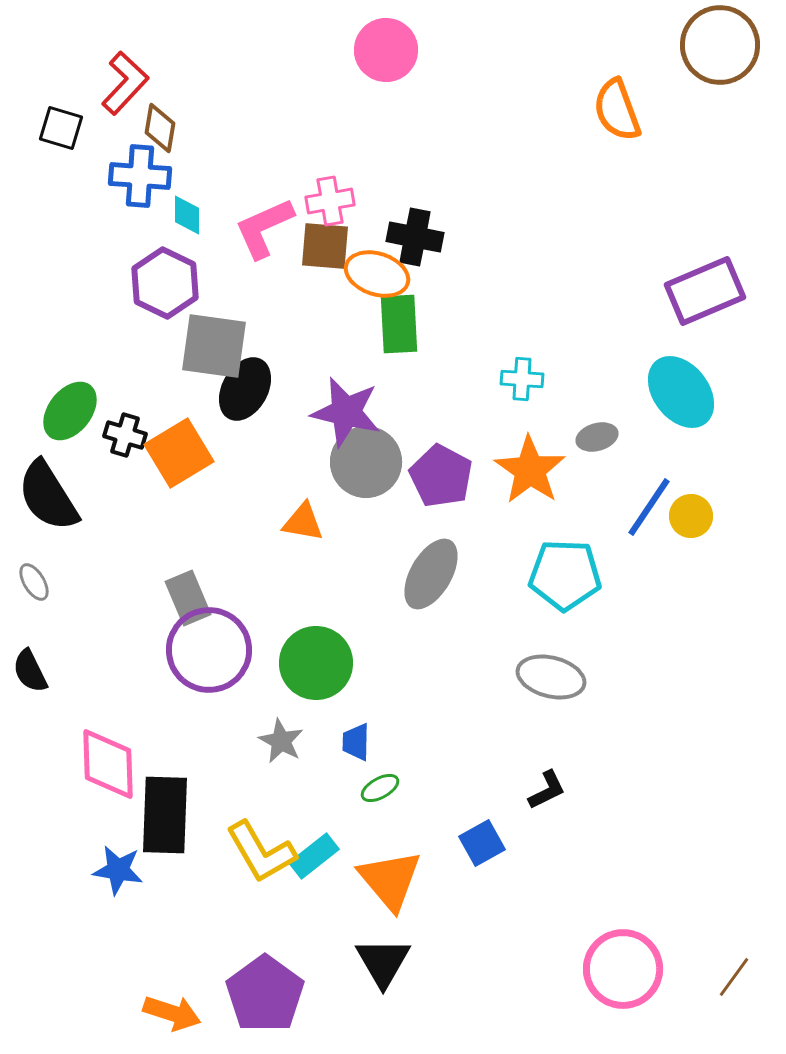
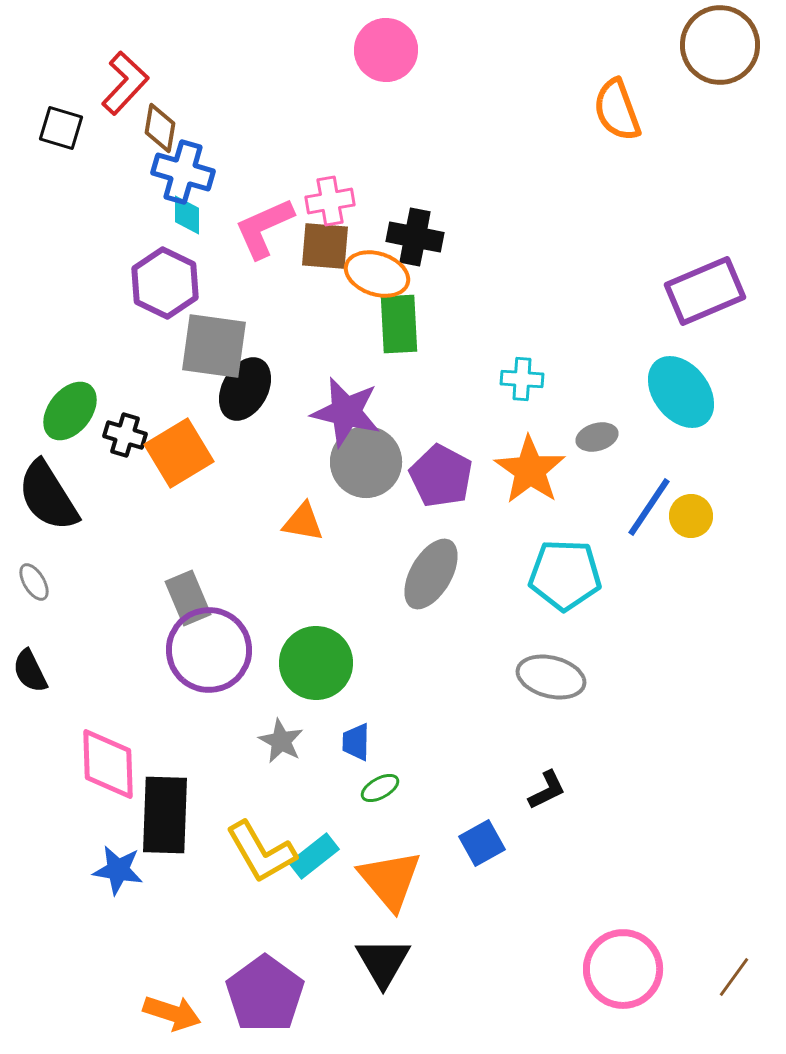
blue cross at (140, 176): moved 43 px right, 4 px up; rotated 12 degrees clockwise
